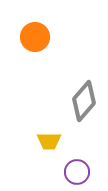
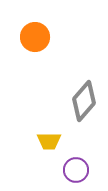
purple circle: moved 1 px left, 2 px up
